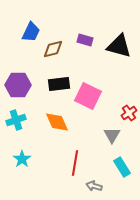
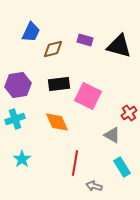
purple hexagon: rotated 10 degrees counterclockwise
cyan cross: moved 1 px left, 1 px up
gray triangle: rotated 30 degrees counterclockwise
